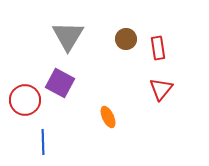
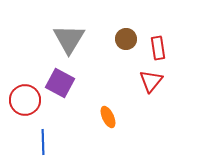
gray triangle: moved 1 px right, 3 px down
red triangle: moved 10 px left, 8 px up
